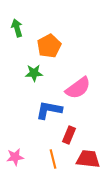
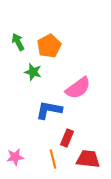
green arrow: moved 1 px right, 14 px down; rotated 12 degrees counterclockwise
green star: moved 1 px left, 1 px up; rotated 18 degrees clockwise
red rectangle: moved 2 px left, 3 px down
